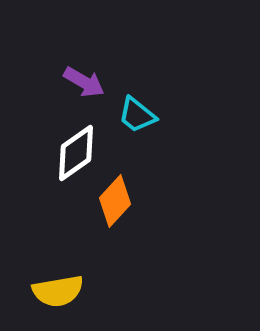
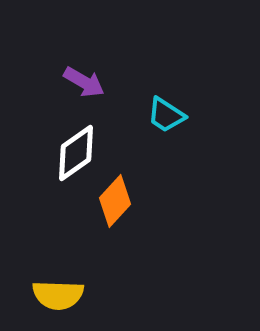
cyan trapezoid: moved 29 px right; rotated 6 degrees counterclockwise
yellow semicircle: moved 4 px down; rotated 12 degrees clockwise
